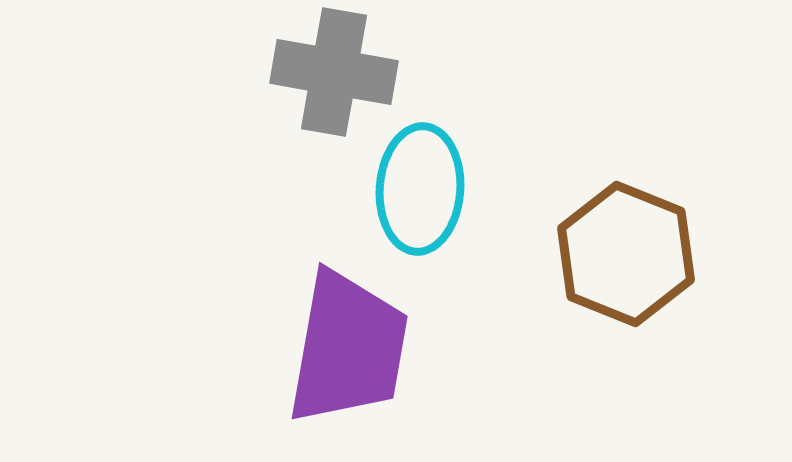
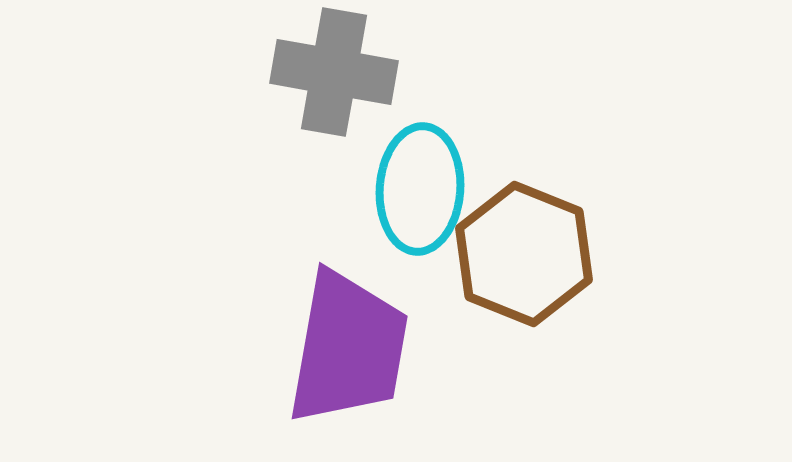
brown hexagon: moved 102 px left
